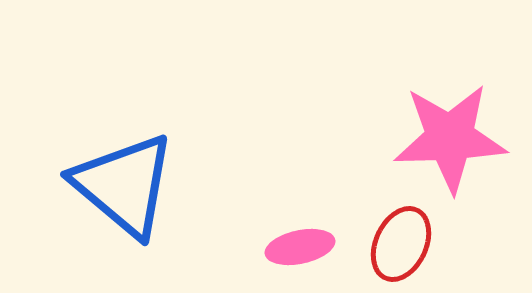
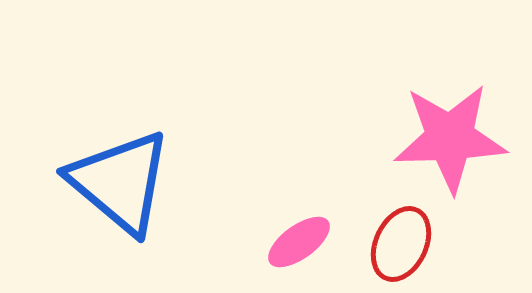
blue triangle: moved 4 px left, 3 px up
pink ellipse: moved 1 px left, 5 px up; rotated 24 degrees counterclockwise
